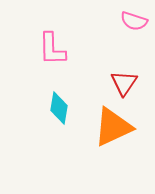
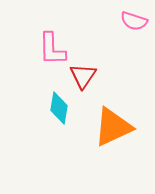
red triangle: moved 41 px left, 7 px up
